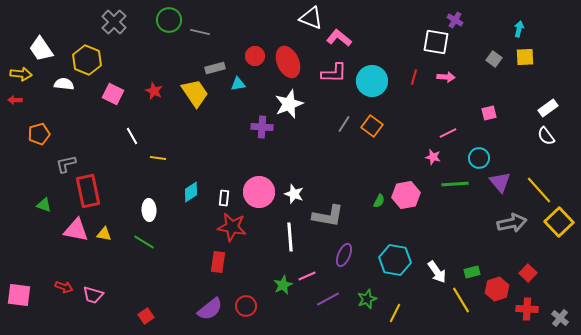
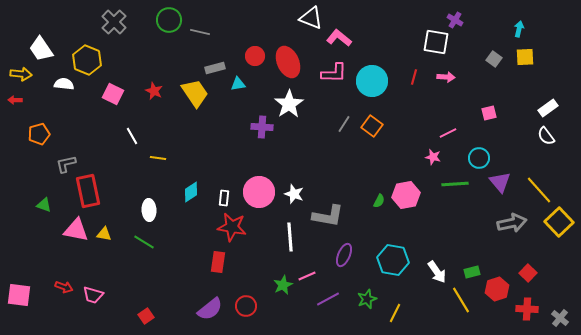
white star at (289, 104): rotated 12 degrees counterclockwise
cyan hexagon at (395, 260): moved 2 px left
